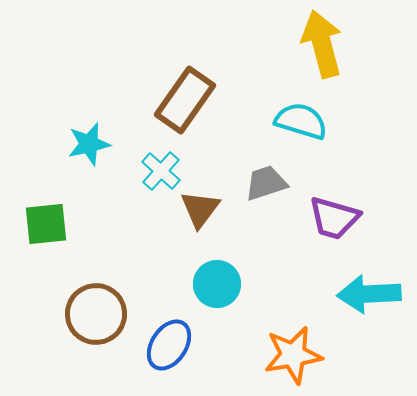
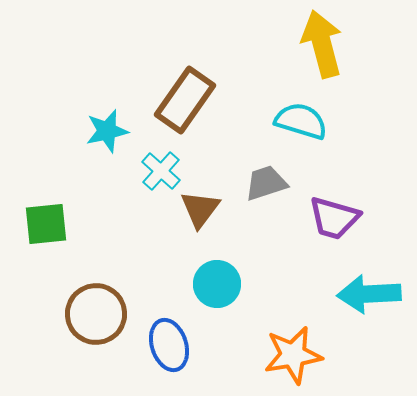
cyan star: moved 18 px right, 13 px up
blue ellipse: rotated 51 degrees counterclockwise
